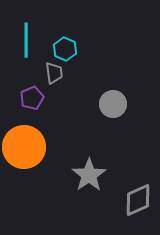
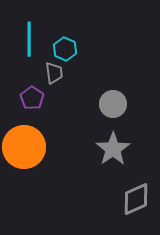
cyan line: moved 3 px right, 1 px up
purple pentagon: rotated 15 degrees counterclockwise
gray star: moved 24 px right, 26 px up
gray diamond: moved 2 px left, 1 px up
